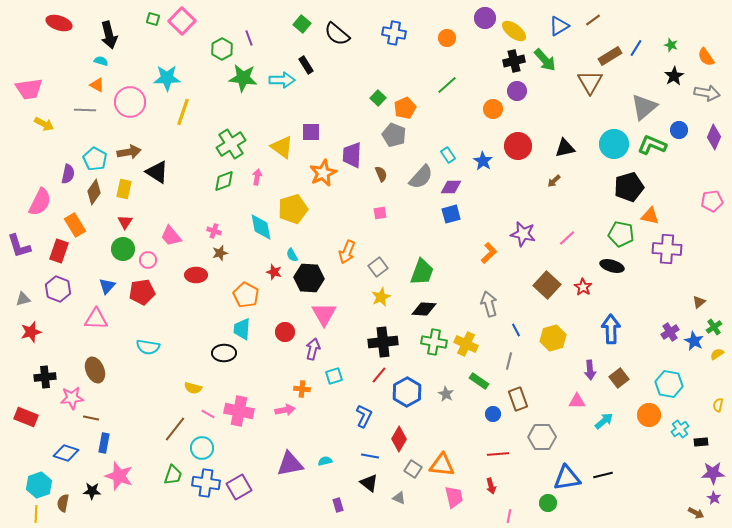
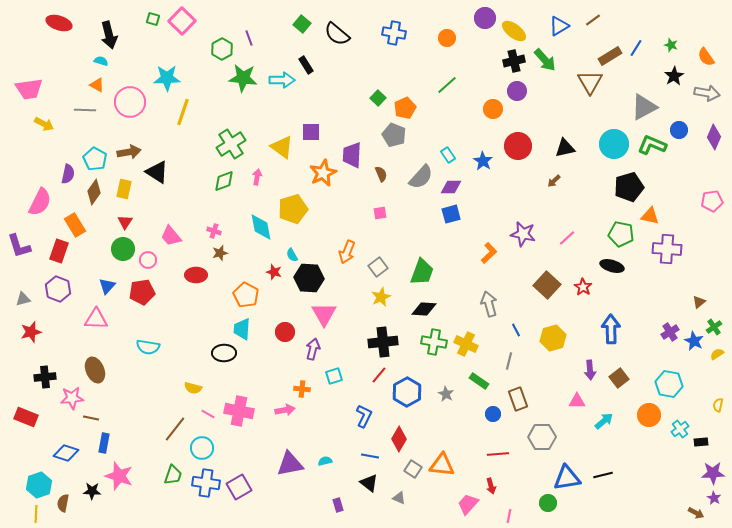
gray triangle at (644, 107): rotated 12 degrees clockwise
pink trapezoid at (454, 497): moved 14 px right, 7 px down; rotated 125 degrees counterclockwise
